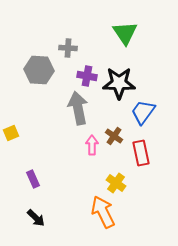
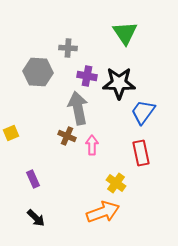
gray hexagon: moved 1 px left, 2 px down
brown cross: moved 47 px left; rotated 12 degrees counterclockwise
orange arrow: rotated 96 degrees clockwise
